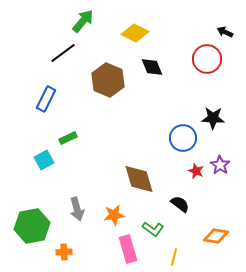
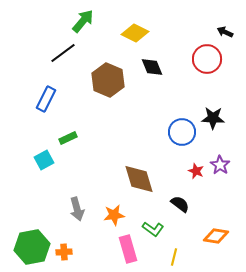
blue circle: moved 1 px left, 6 px up
green hexagon: moved 21 px down
